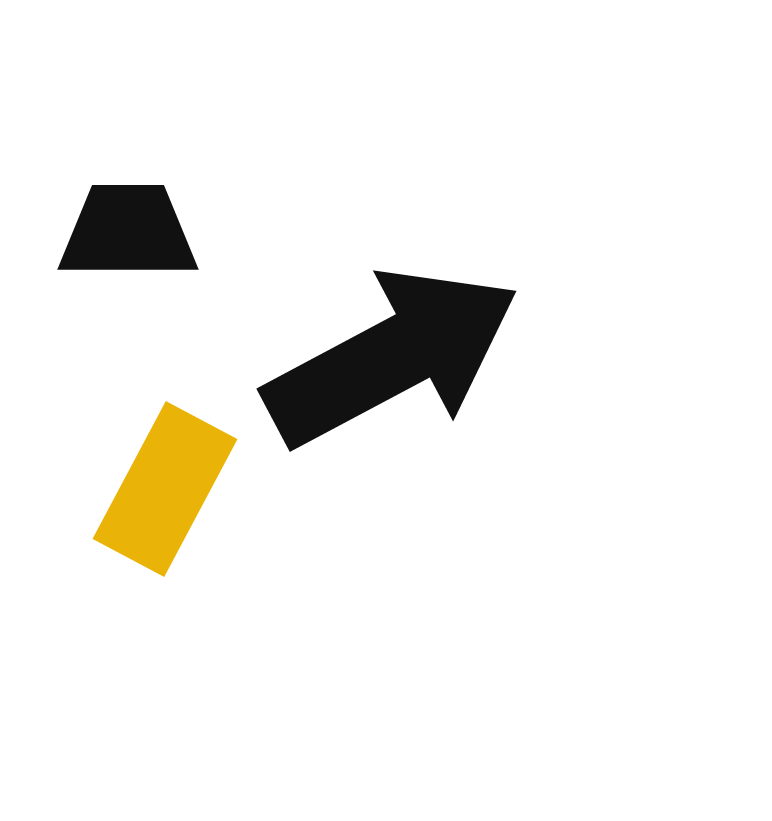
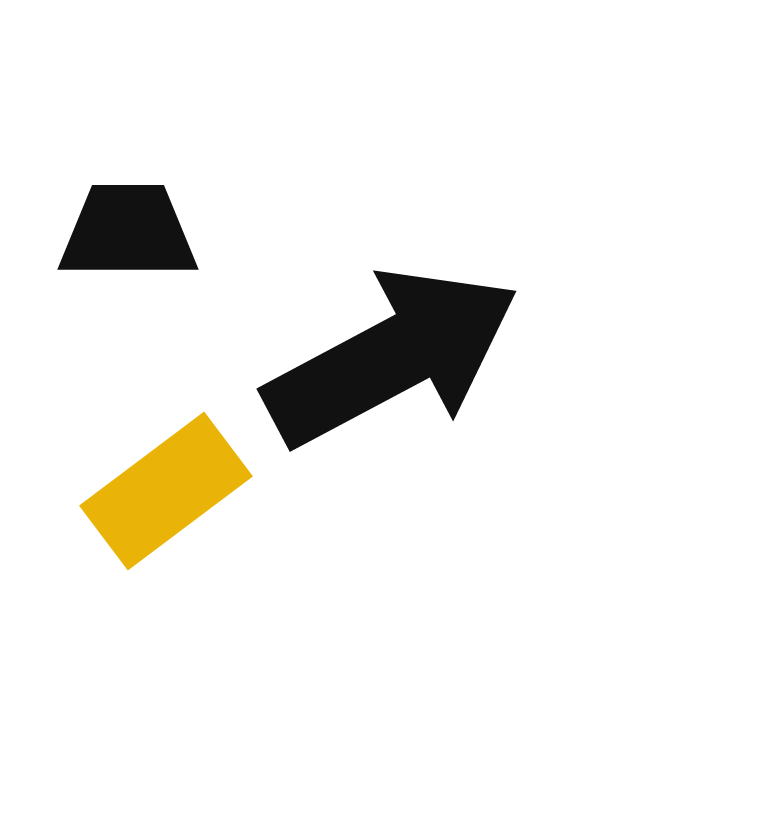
yellow rectangle: moved 1 px right, 2 px down; rotated 25 degrees clockwise
